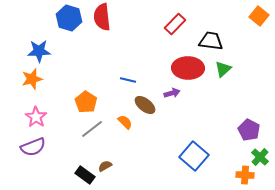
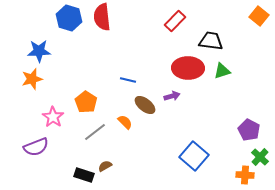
red rectangle: moved 3 px up
green triangle: moved 1 px left, 2 px down; rotated 24 degrees clockwise
purple arrow: moved 3 px down
pink star: moved 17 px right
gray line: moved 3 px right, 3 px down
purple semicircle: moved 3 px right
black rectangle: moved 1 px left; rotated 18 degrees counterclockwise
